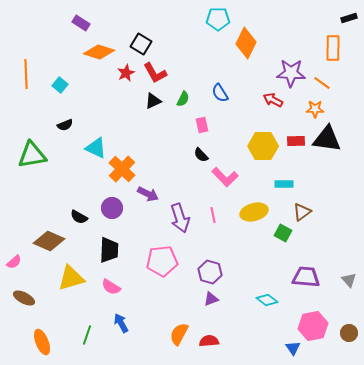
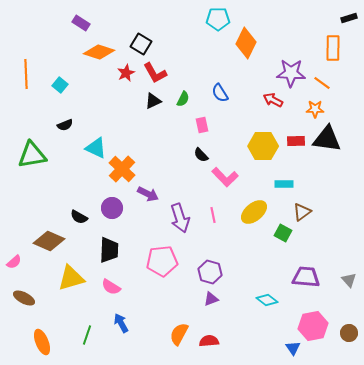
yellow ellipse at (254, 212): rotated 24 degrees counterclockwise
